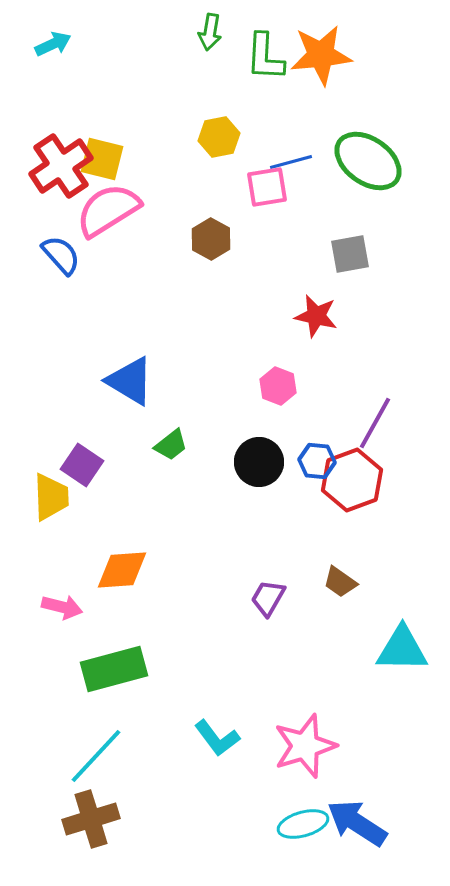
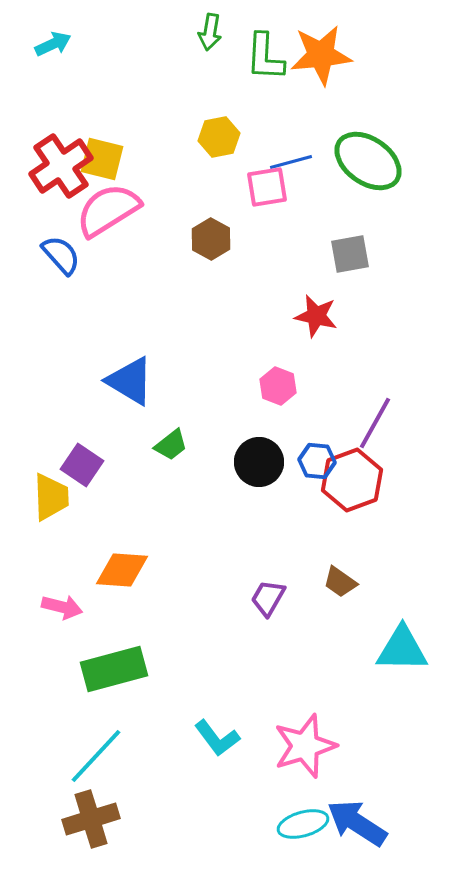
orange diamond: rotated 8 degrees clockwise
